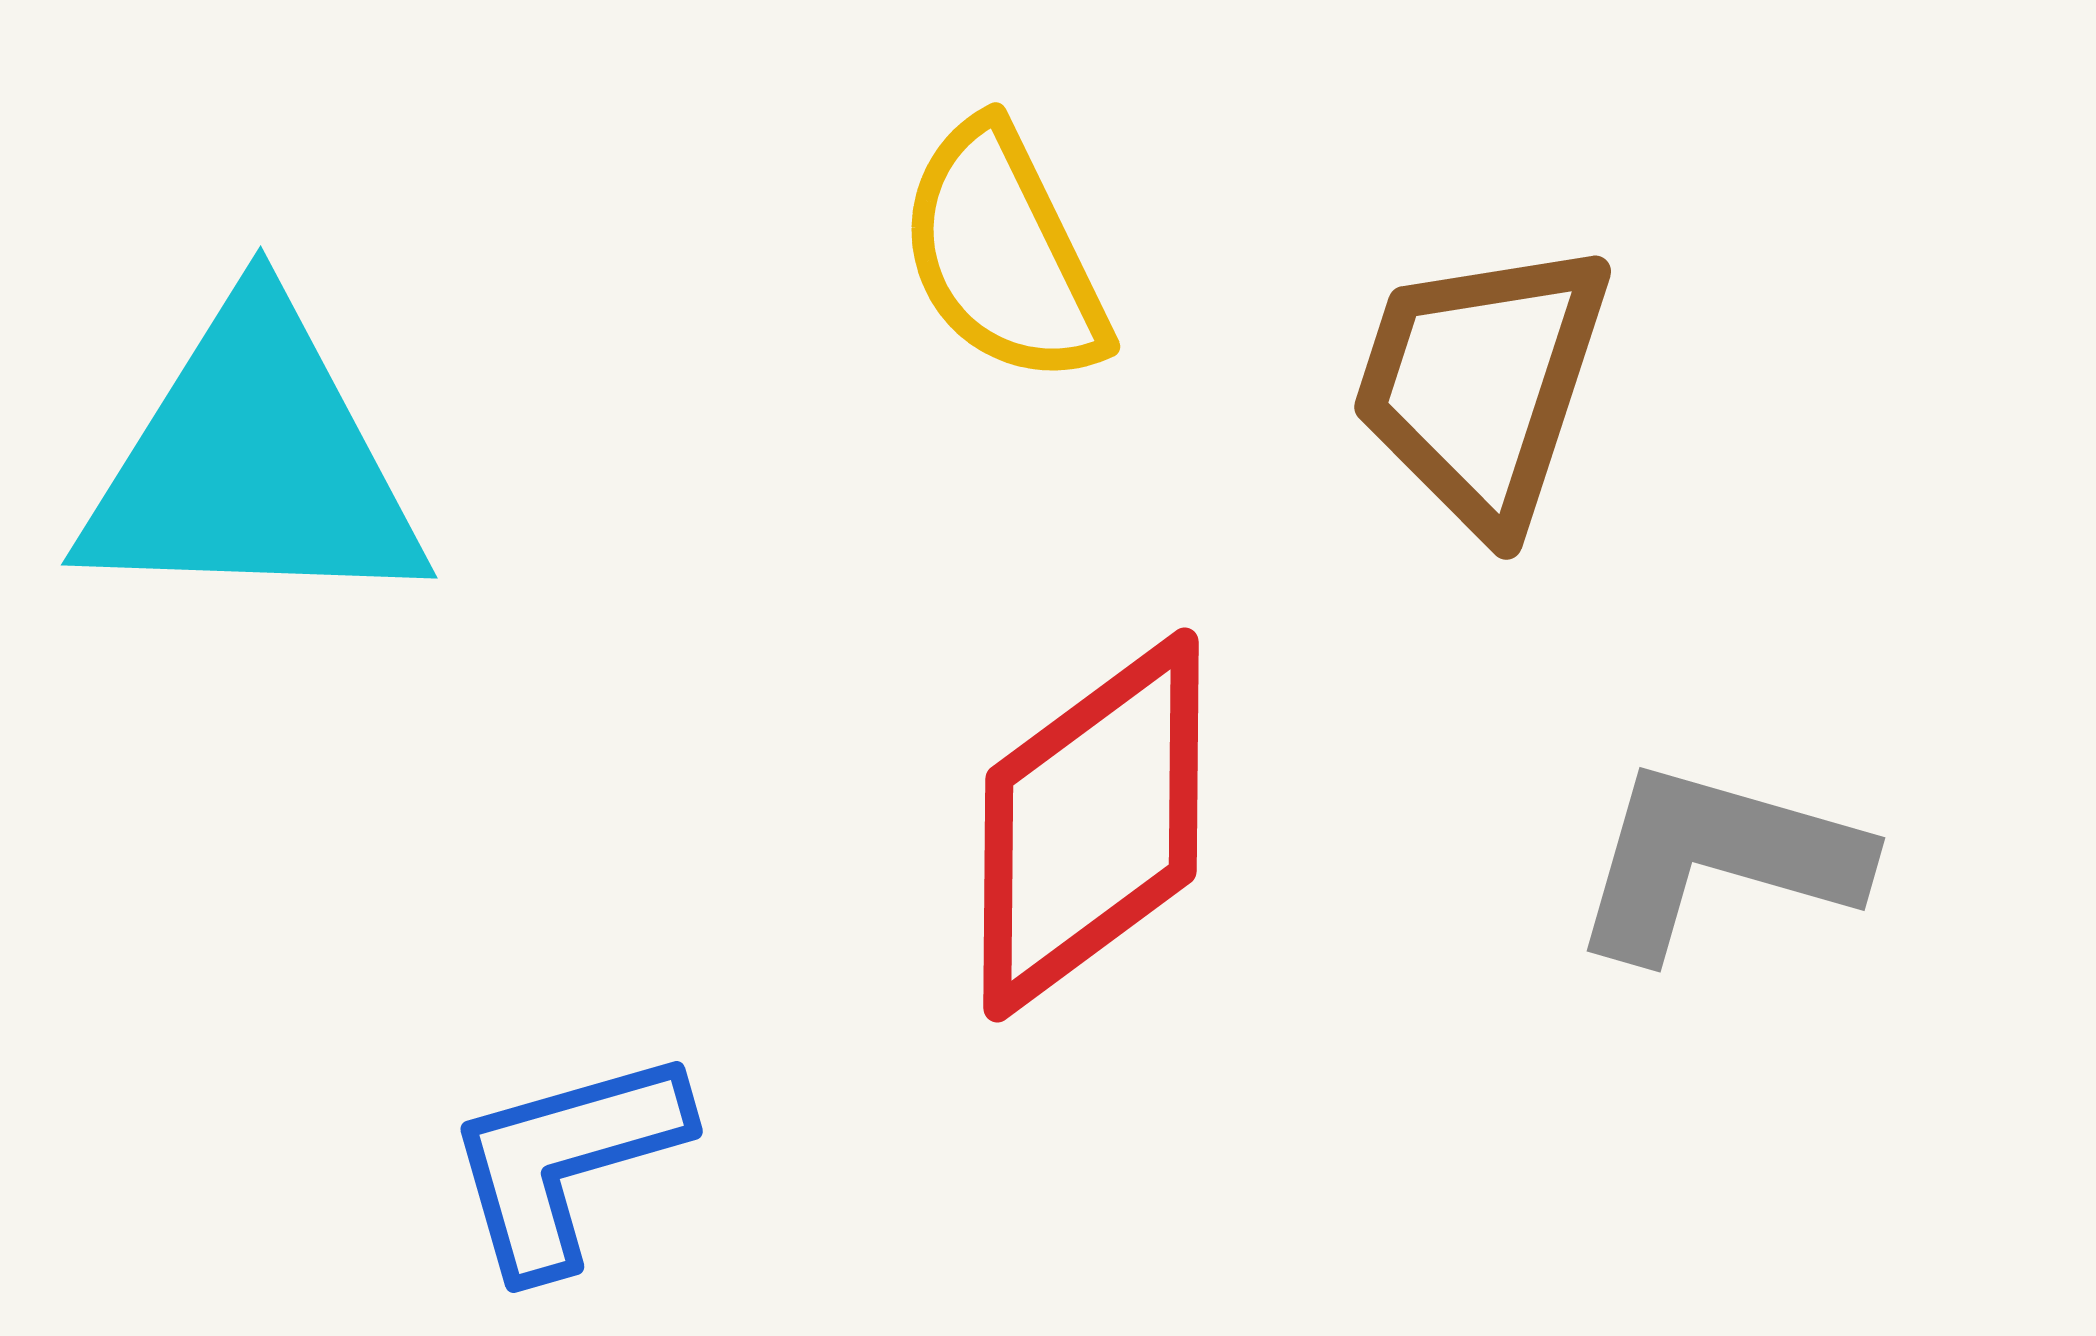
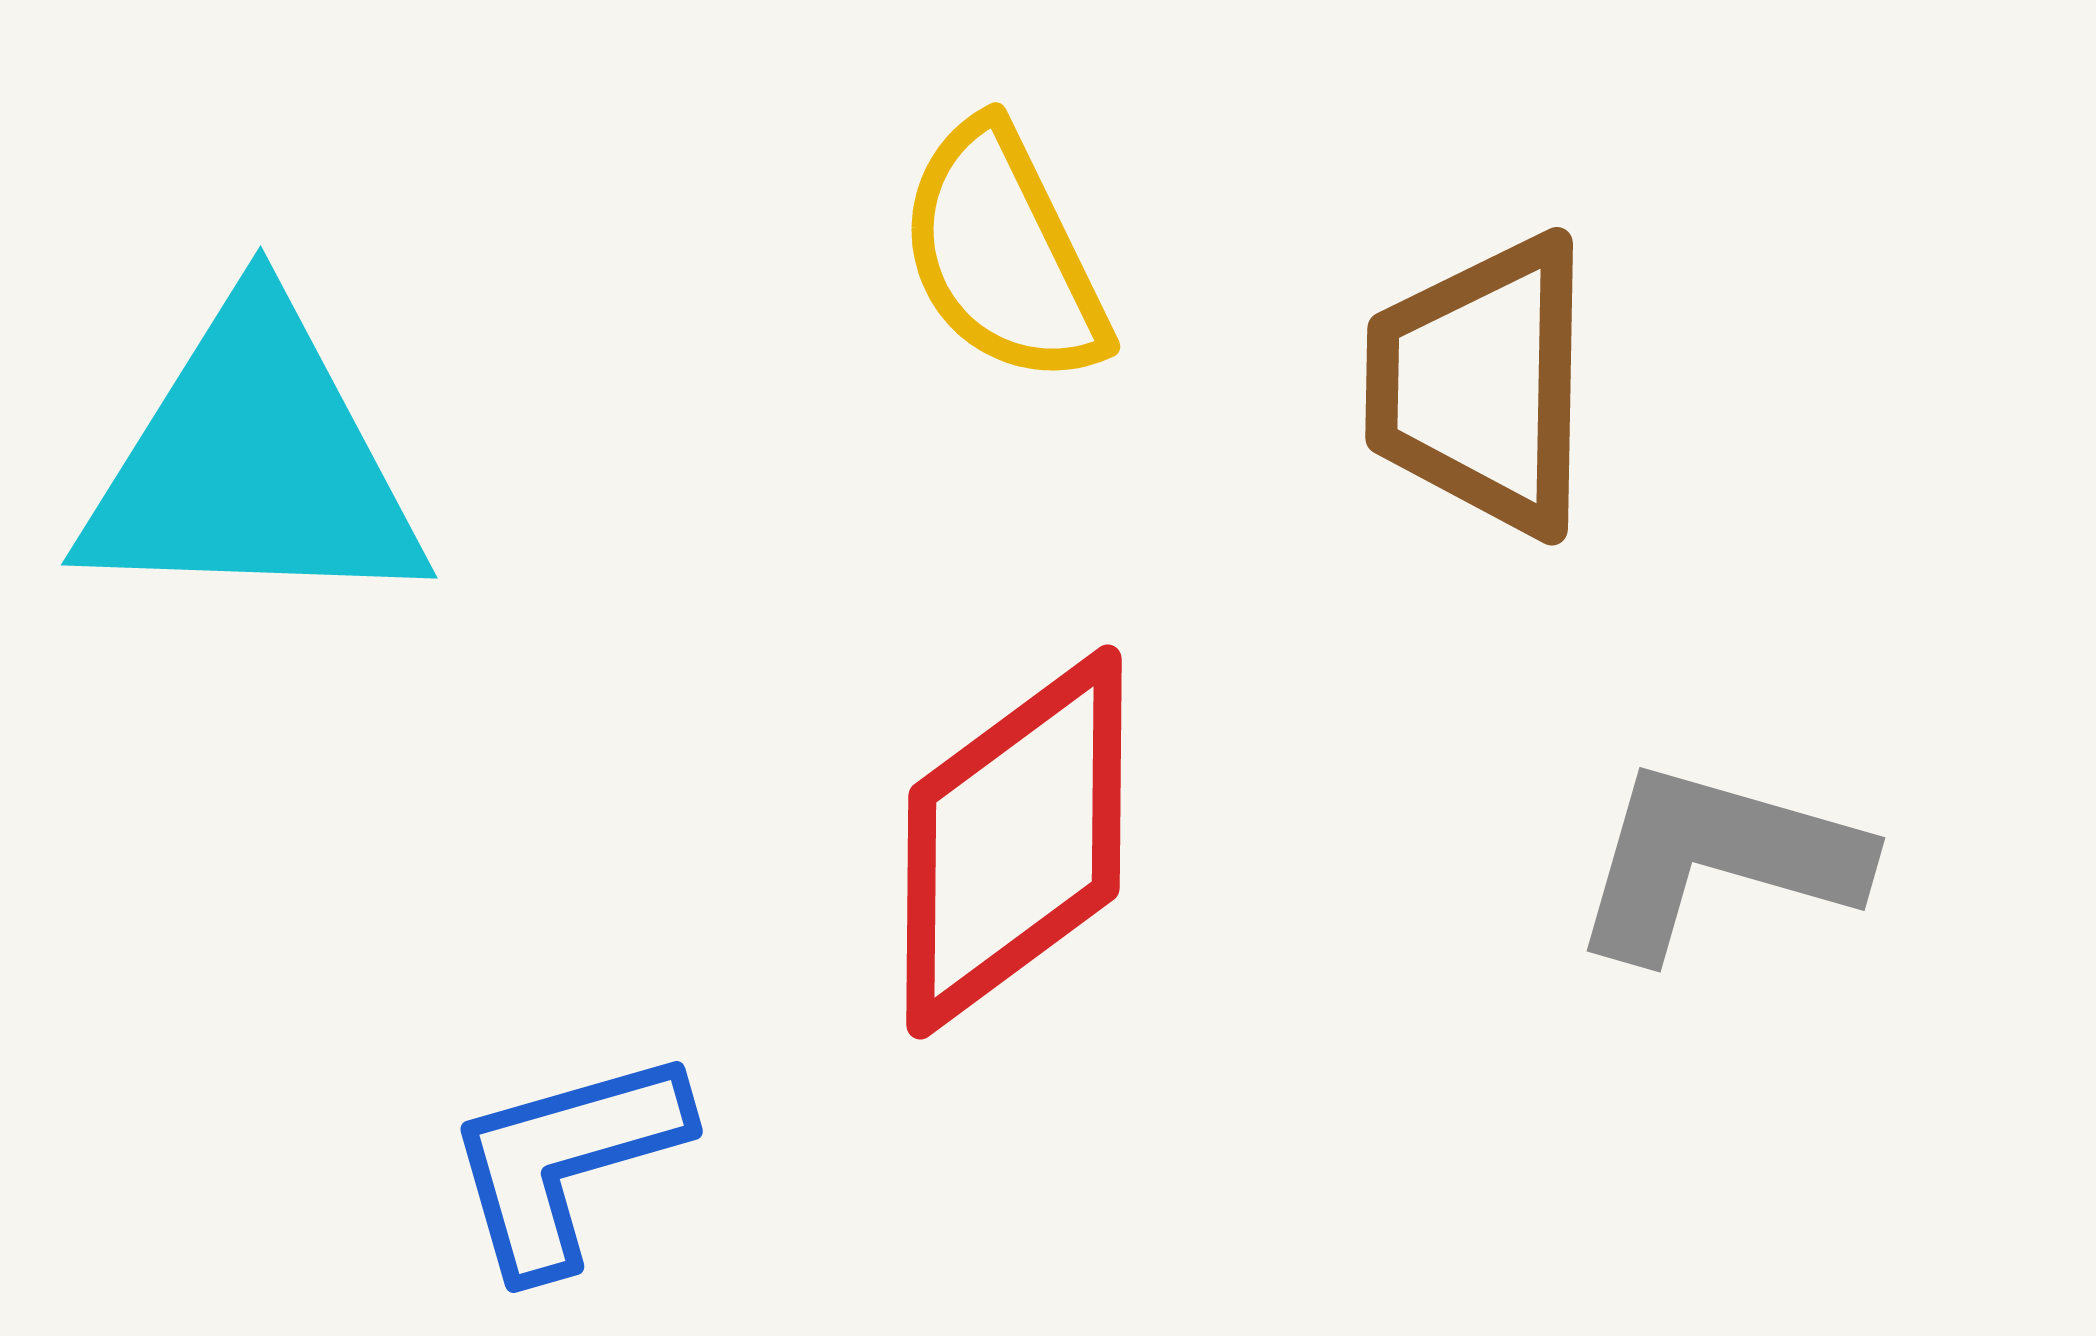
brown trapezoid: rotated 17 degrees counterclockwise
red diamond: moved 77 px left, 17 px down
